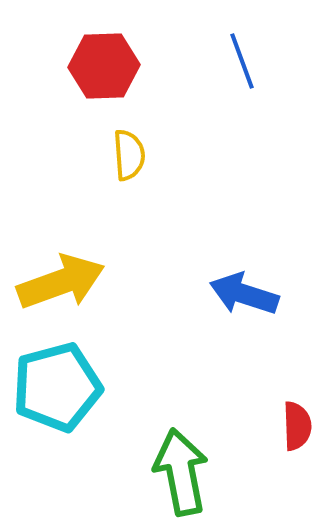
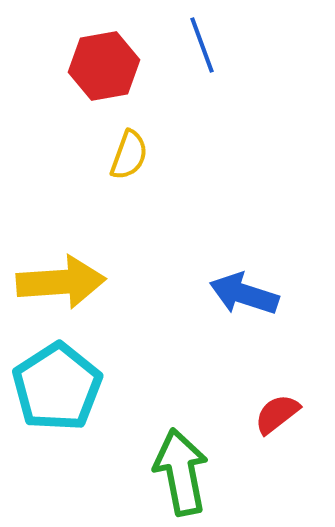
blue line: moved 40 px left, 16 px up
red hexagon: rotated 8 degrees counterclockwise
yellow semicircle: rotated 24 degrees clockwise
yellow arrow: rotated 16 degrees clockwise
cyan pentagon: rotated 18 degrees counterclockwise
red semicircle: moved 20 px left, 12 px up; rotated 126 degrees counterclockwise
